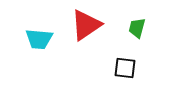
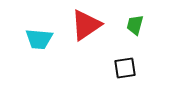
green trapezoid: moved 2 px left, 3 px up
black square: rotated 15 degrees counterclockwise
